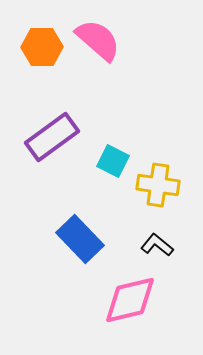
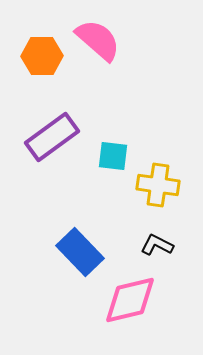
orange hexagon: moved 9 px down
cyan square: moved 5 px up; rotated 20 degrees counterclockwise
blue rectangle: moved 13 px down
black L-shape: rotated 12 degrees counterclockwise
